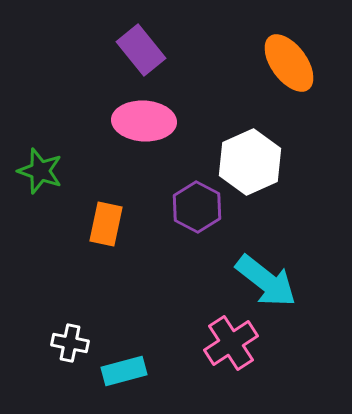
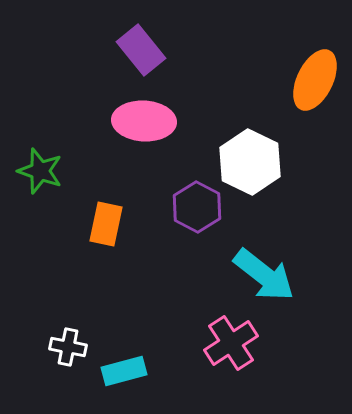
orange ellipse: moved 26 px right, 17 px down; rotated 62 degrees clockwise
white hexagon: rotated 10 degrees counterclockwise
cyan arrow: moved 2 px left, 6 px up
white cross: moved 2 px left, 4 px down
